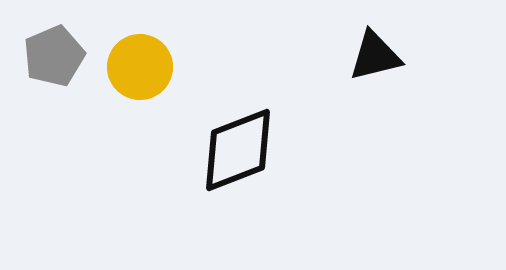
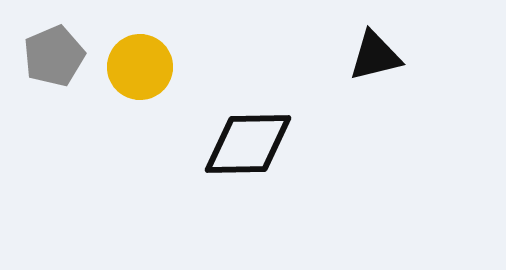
black diamond: moved 10 px right, 6 px up; rotated 20 degrees clockwise
